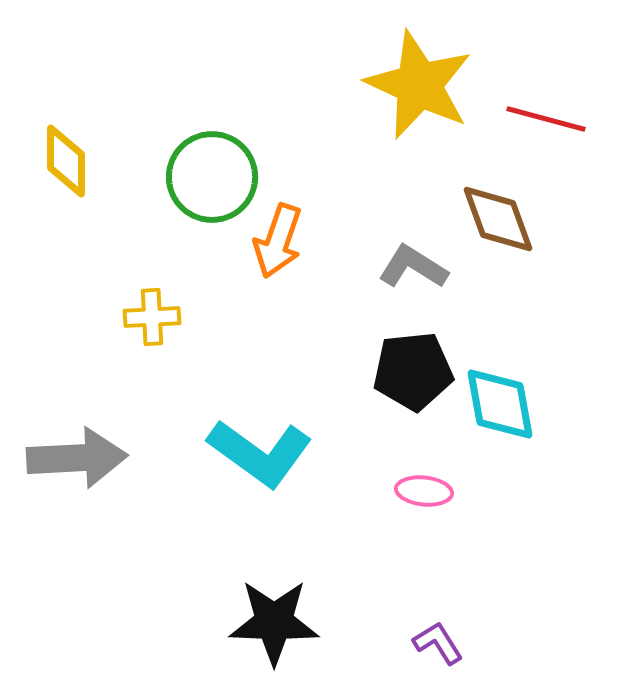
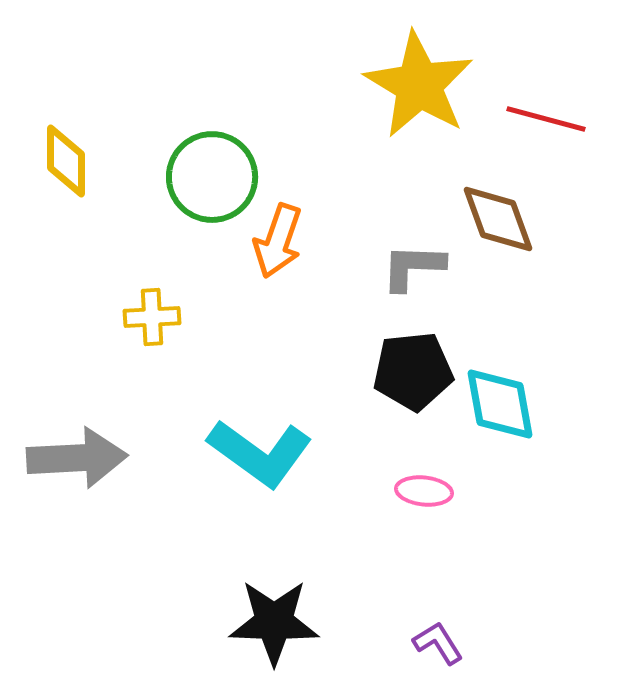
yellow star: rotated 6 degrees clockwise
gray L-shape: rotated 30 degrees counterclockwise
